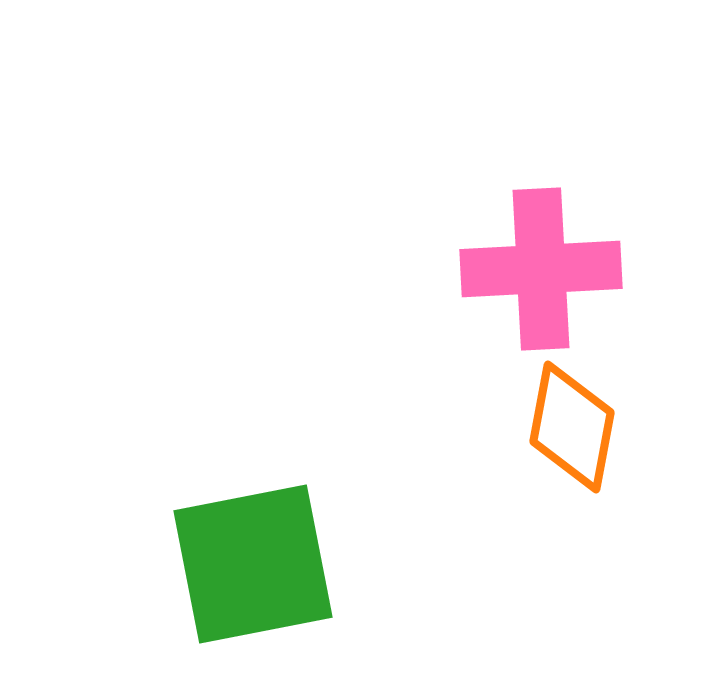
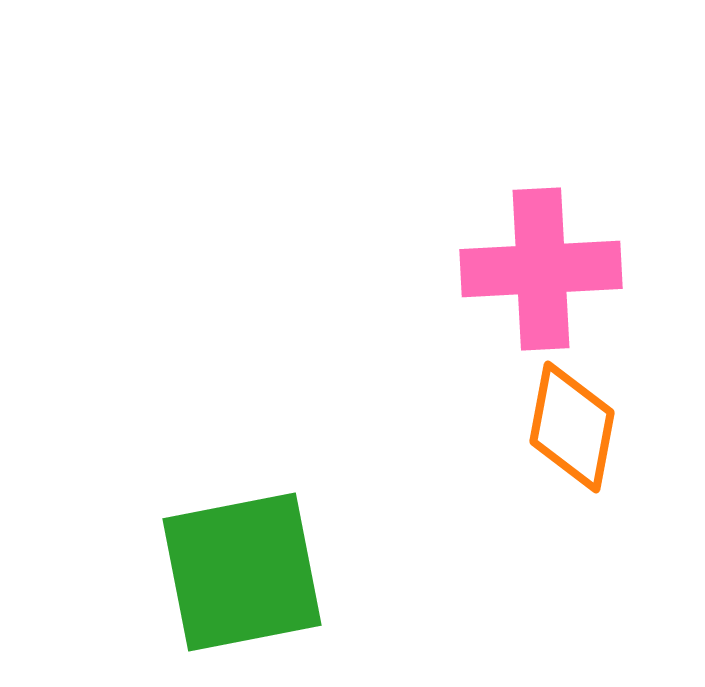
green square: moved 11 px left, 8 px down
